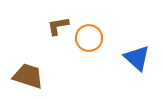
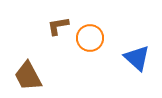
orange circle: moved 1 px right
brown trapezoid: rotated 136 degrees counterclockwise
